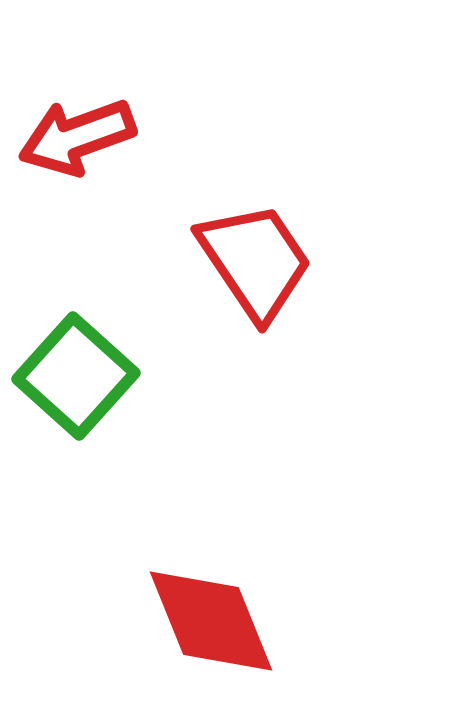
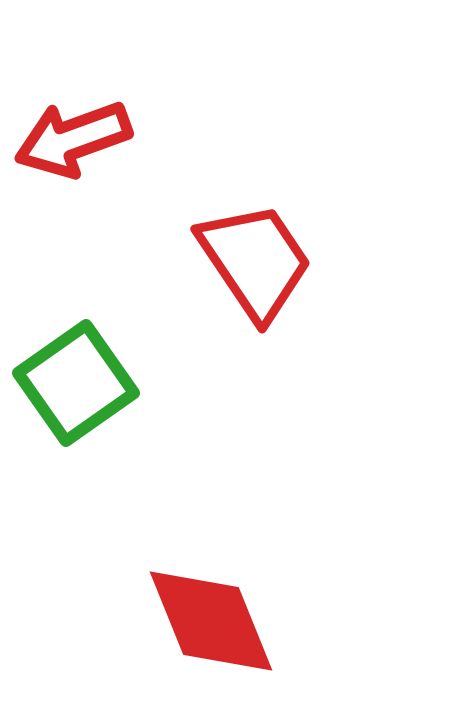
red arrow: moved 4 px left, 2 px down
green square: moved 7 px down; rotated 13 degrees clockwise
